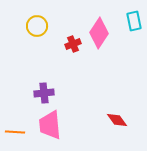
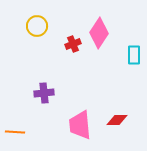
cyan rectangle: moved 34 px down; rotated 12 degrees clockwise
red diamond: rotated 55 degrees counterclockwise
pink trapezoid: moved 30 px right
